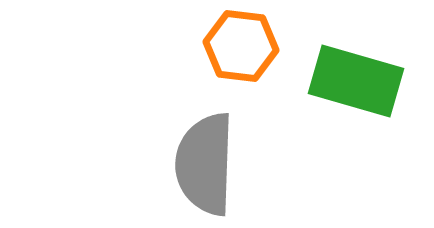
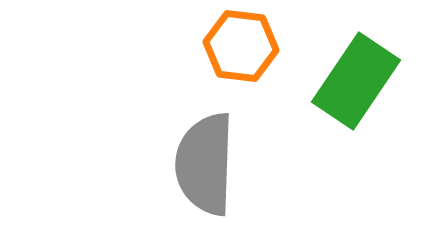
green rectangle: rotated 72 degrees counterclockwise
